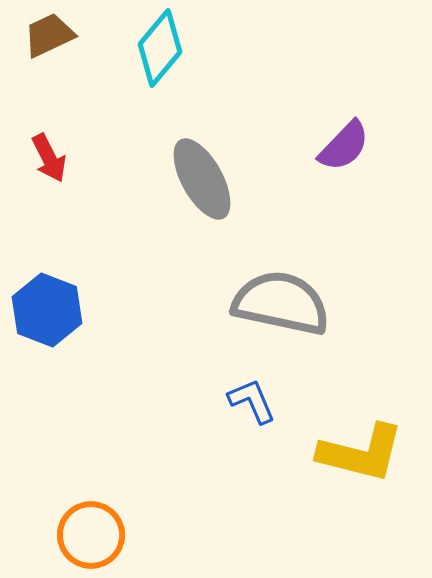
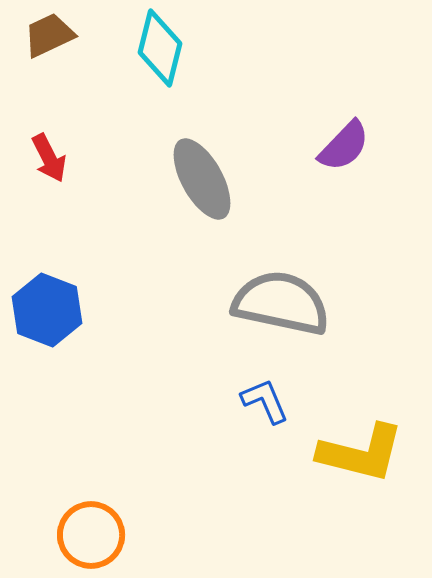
cyan diamond: rotated 26 degrees counterclockwise
blue L-shape: moved 13 px right
